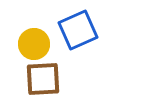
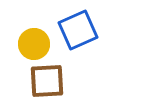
brown square: moved 4 px right, 2 px down
